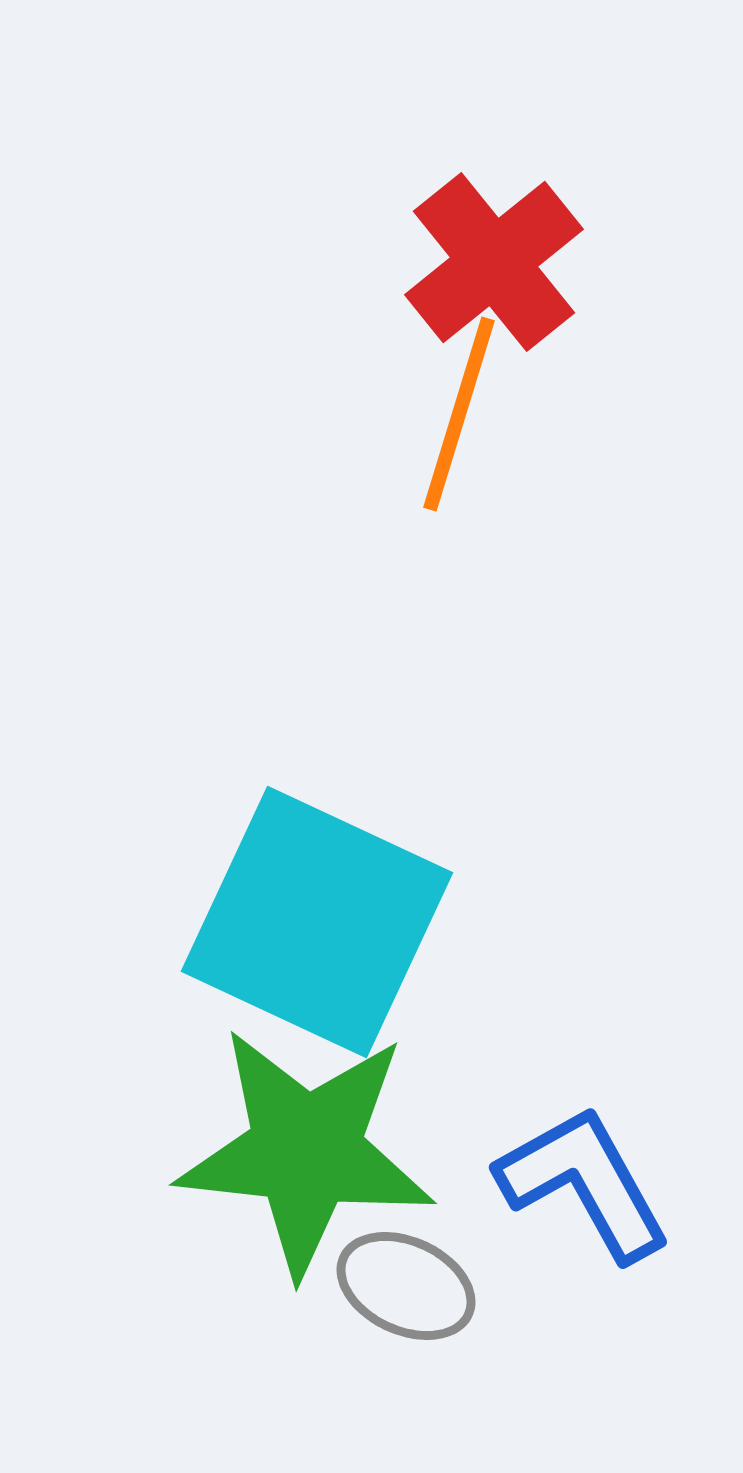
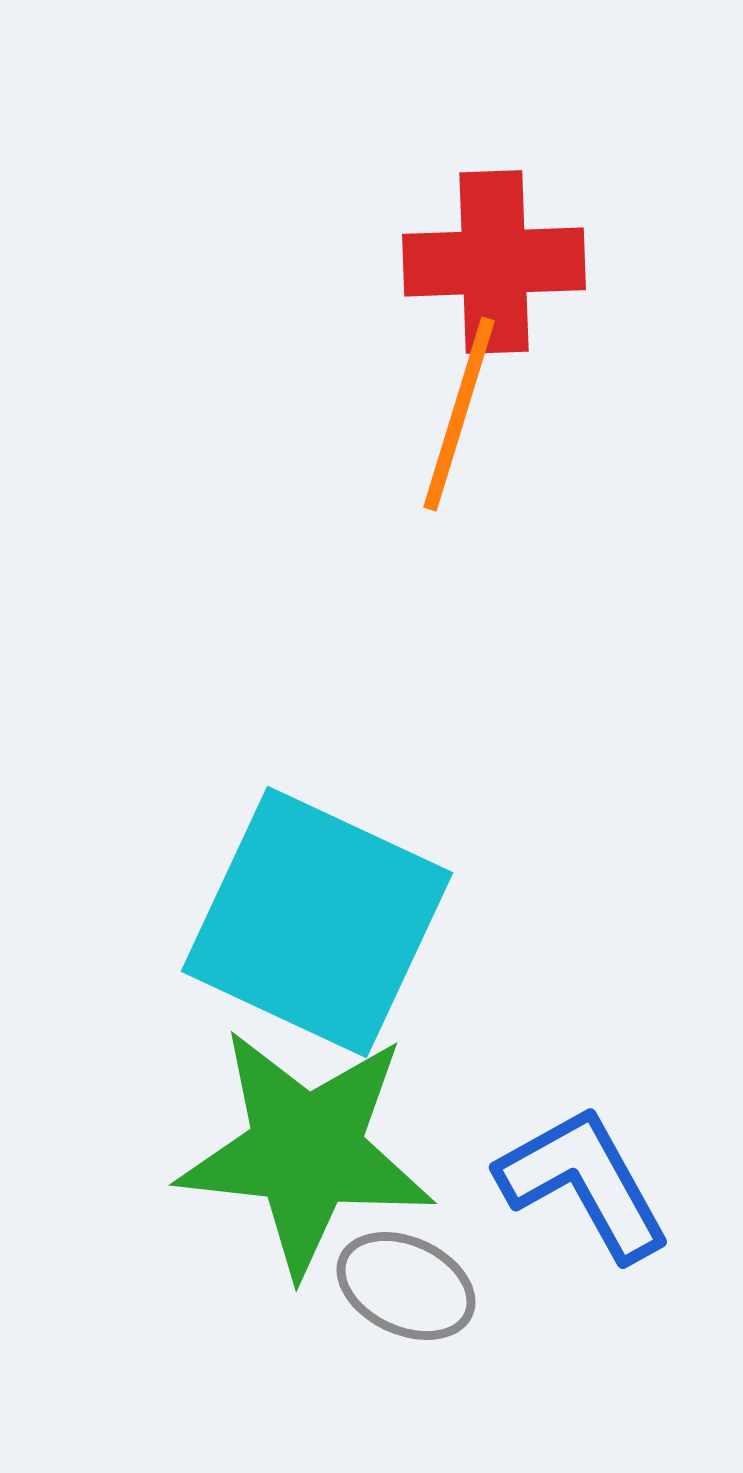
red cross: rotated 37 degrees clockwise
